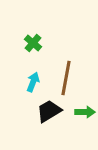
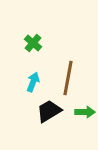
brown line: moved 2 px right
